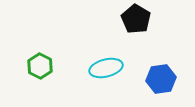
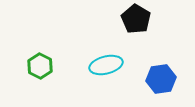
cyan ellipse: moved 3 px up
